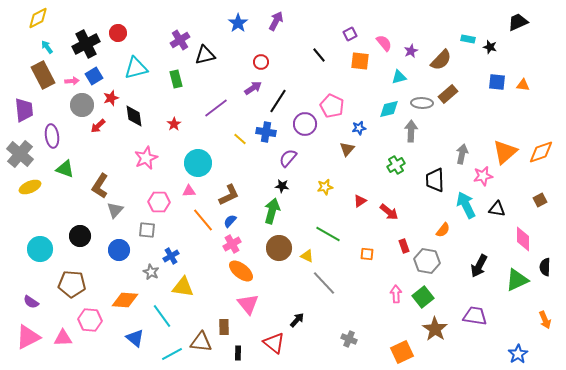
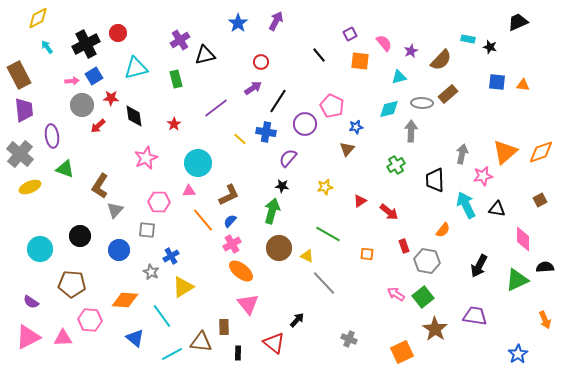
brown rectangle at (43, 75): moved 24 px left
red star at (111, 98): rotated 21 degrees clockwise
blue star at (359, 128): moved 3 px left, 1 px up
black semicircle at (545, 267): rotated 84 degrees clockwise
yellow triangle at (183, 287): rotated 40 degrees counterclockwise
pink arrow at (396, 294): rotated 54 degrees counterclockwise
